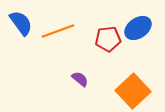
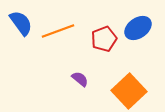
red pentagon: moved 4 px left; rotated 15 degrees counterclockwise
orange square: moved 4 px left
